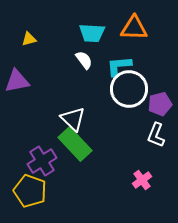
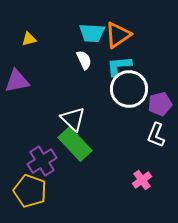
orange triangle: moved 16 px left, 7 px down; rotated 36 degrees counterclockwise
white semicircle: rotated 12 degrees clockwise
